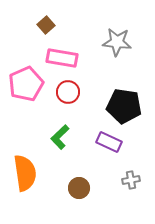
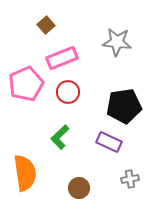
pink rectangle: rotated 32 degrees counterclockwise
black pentagon: rotated 16 degrees counterclockwise
gray cross: moved 1 px left, 1 px up
